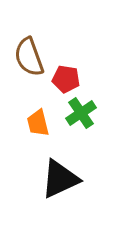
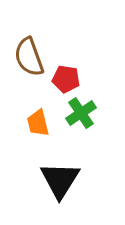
black triangle: moved 1 px down; rotated 33 degrees counterclockwise
